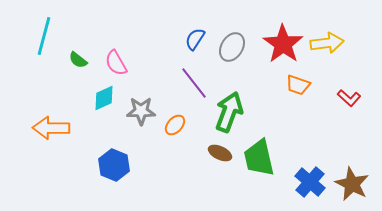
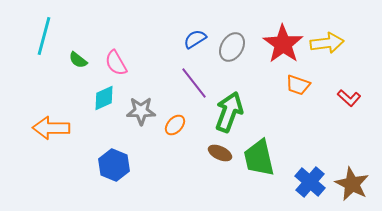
blue semicircle: rotated 25 degrees clockwise
